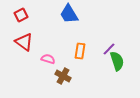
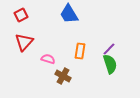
red triangle: rotated 36 degrees clockwise
green semicircle: moved 7 px left, 3 px down
